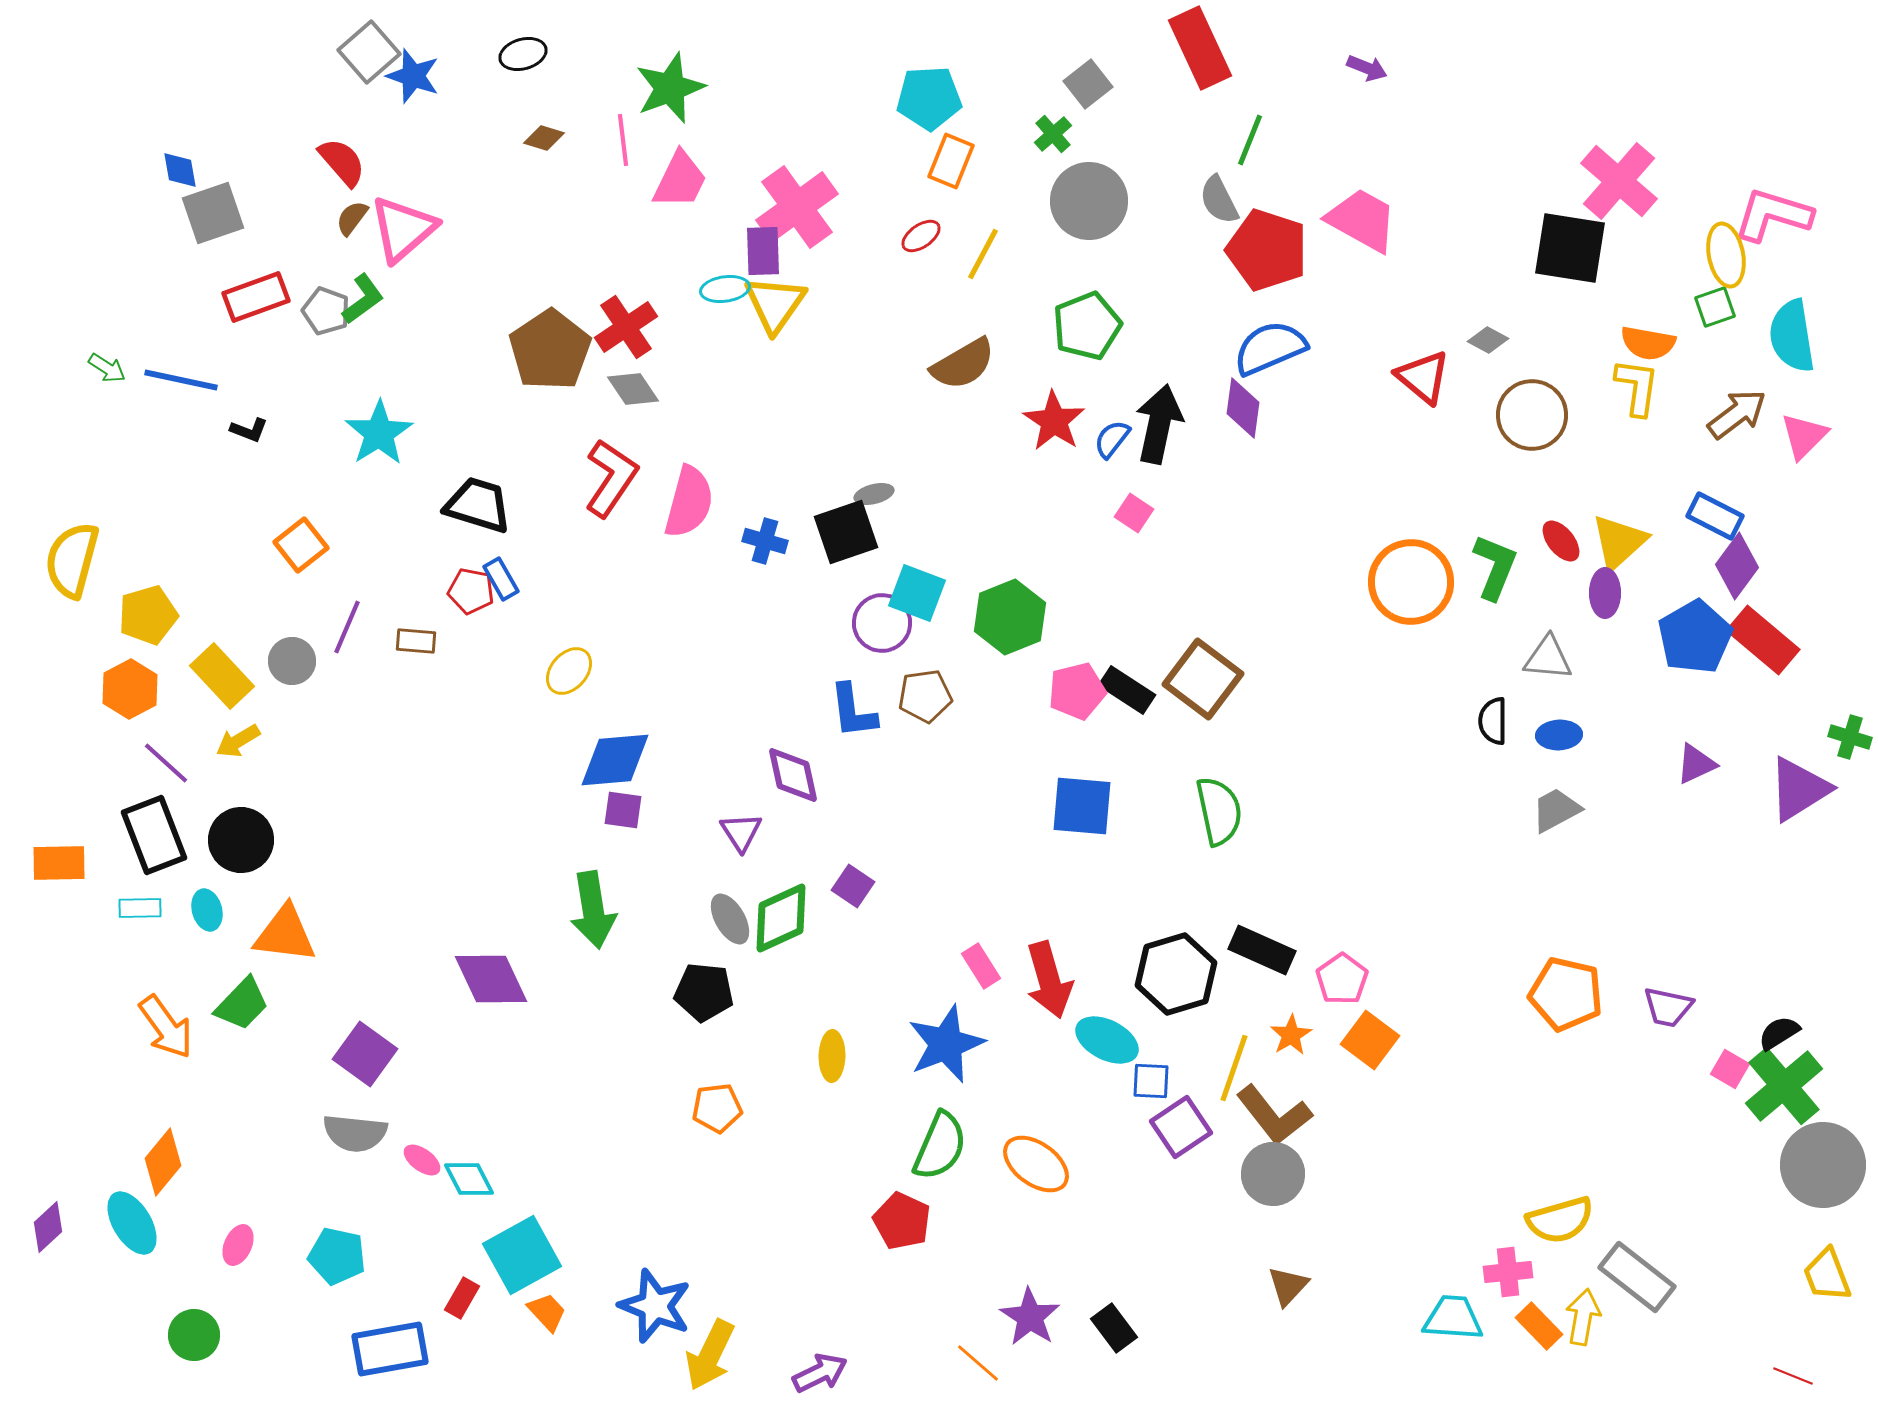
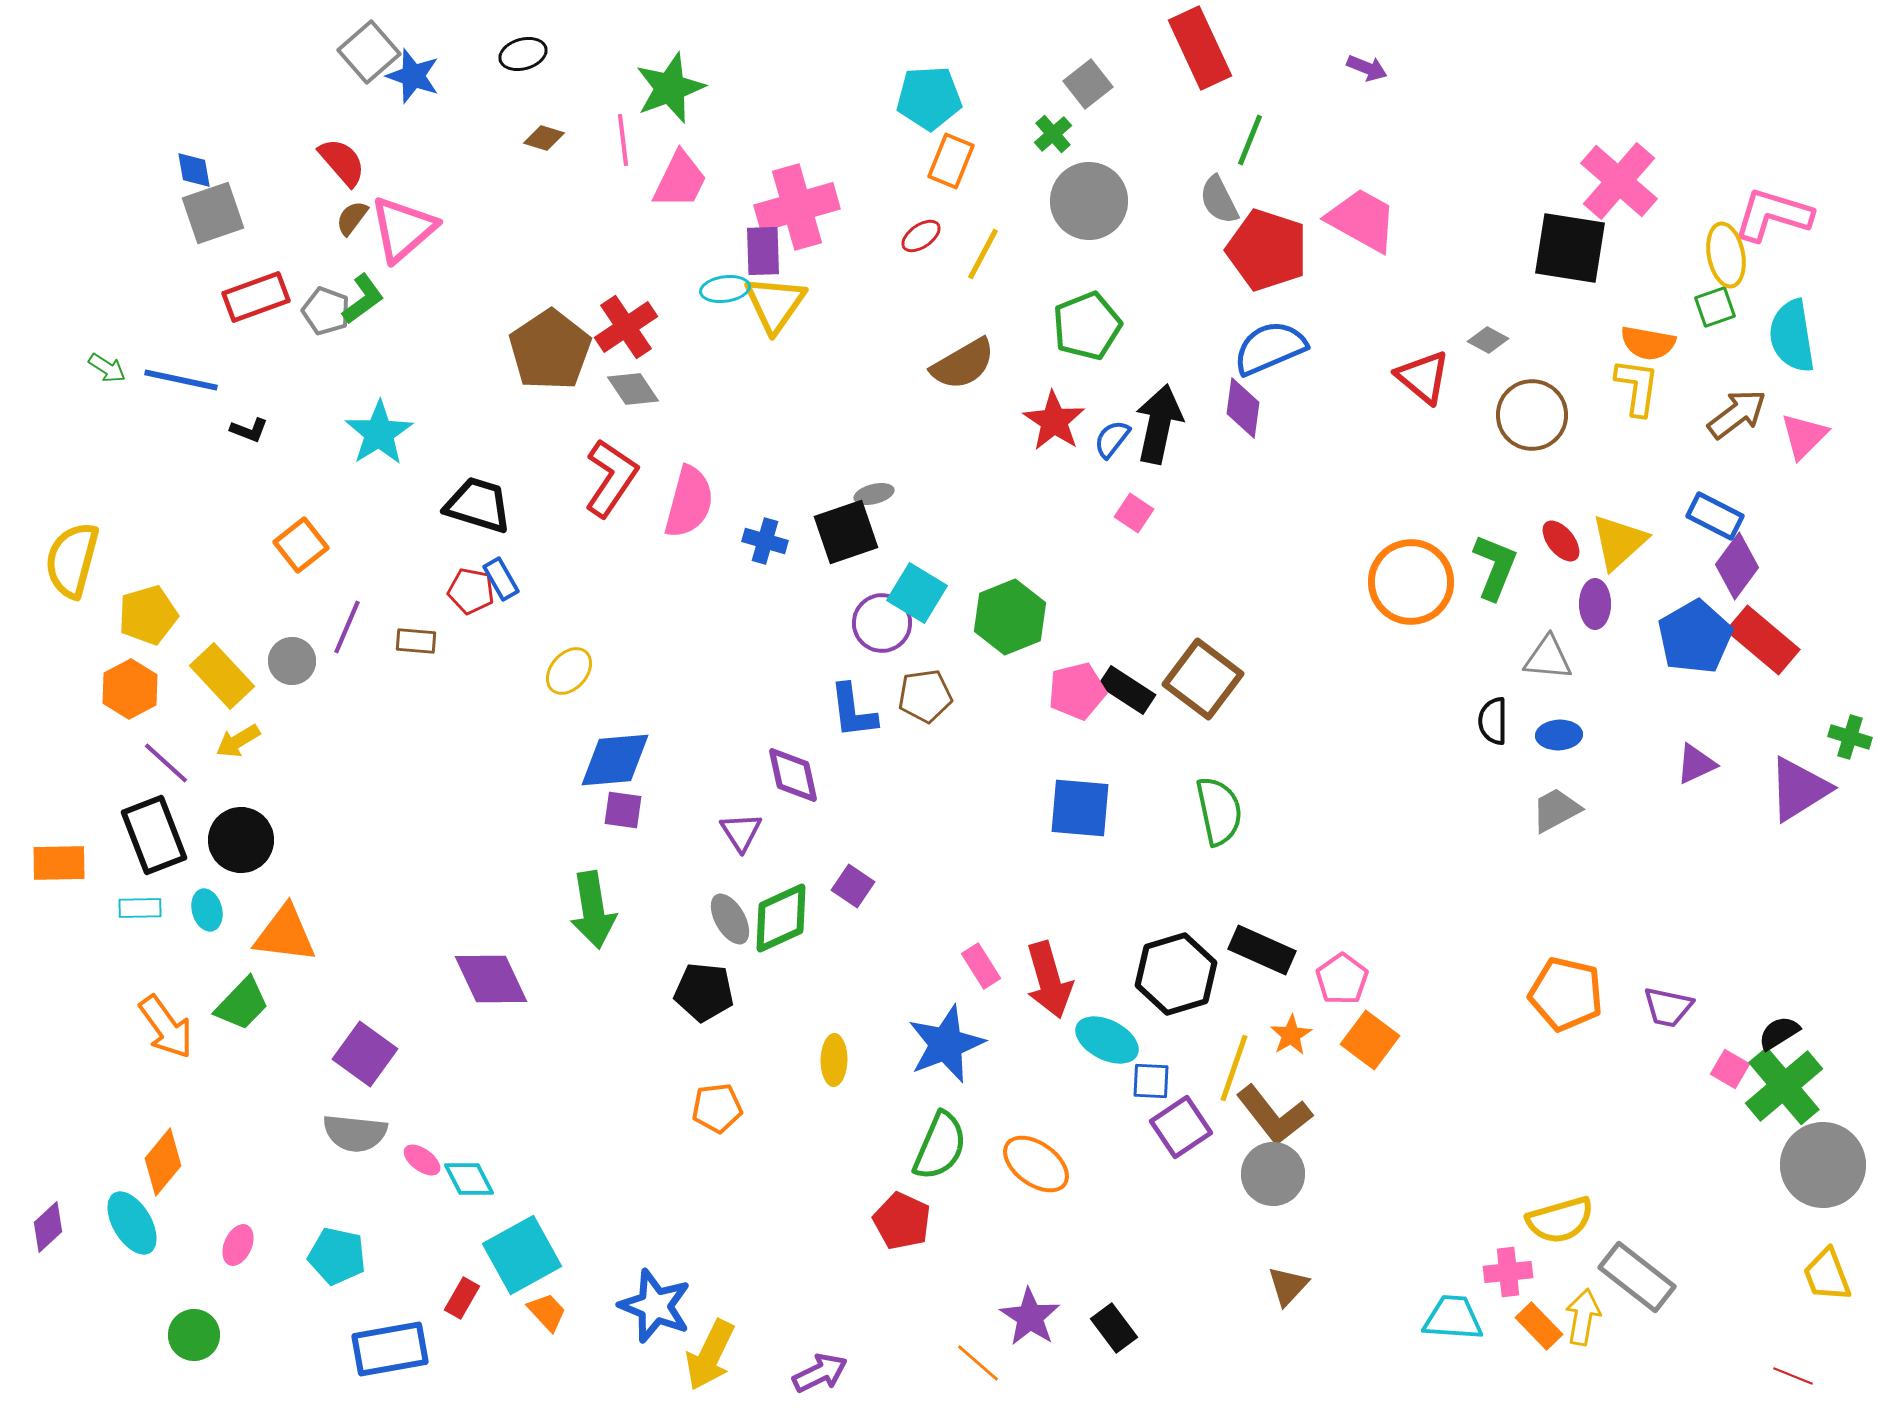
blue diamond at (180, 170): moved 14 px right
pink cross at (797, 207): rotated 20 degrees clockwise
cyan square at (917, 593): rotated 10 degrees clockwise
purple ellipse at (1605, 593): moved 10 px left, 11 px down
blue square at (1082, 806): moved 2 px left, 2 px down
yellow ellipse at (832, 1056): moved 2 px right, 4 px down
